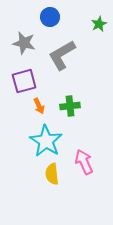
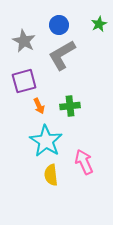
blue circle: moved 9 px right, 8 px down
gray star: moved 2 px up; rotated 15 degrees clockwise
yellow semicircle: moved 1 px left, 1 px down
